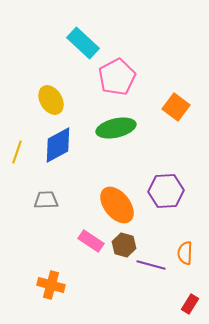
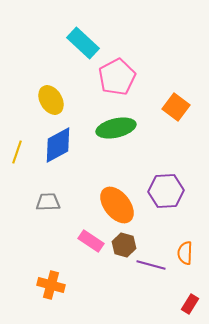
gray trapezoid: moved 2 px right, 2 px down
